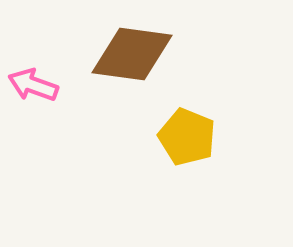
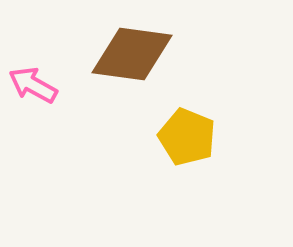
pink arrow: rotated 9 degrees clockwise
